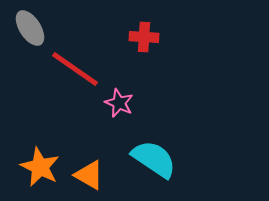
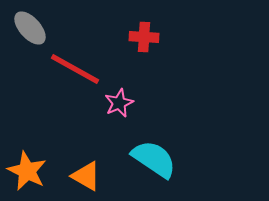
gray ellipse: rotated 9 degrees counterclockwise
red line: rotated 6 degrees counterclockwise
pink star: rotated 24 degrees clockwise
orange star: moved 13 px left, 4 px down
orange triangle: moved 3 px left, 1 px down
